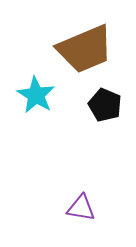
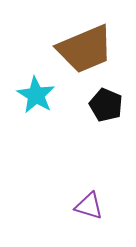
black pentagon: moved 1 px right
purple triangle: moved 8 px right, 2 px up; rotated 8 degrees clockwise
